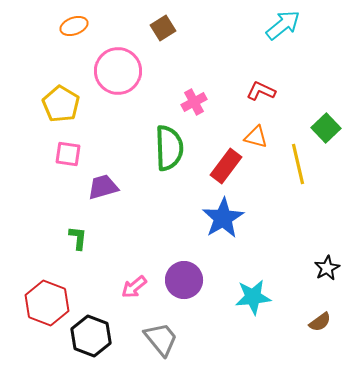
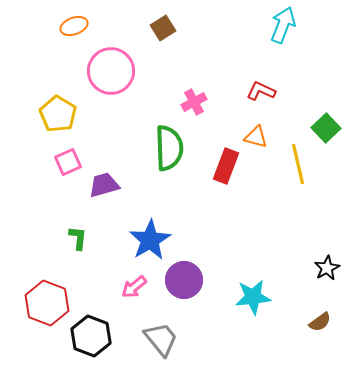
cyan arrow: rotated 30 degrees counterclockwise
pink circle: moved 7 px left
yellow pentagon: moved 3 px left, 10 px down
pink square: moved 8 px down; rotated 32 degrees counterclockwise
red rectangle: rotated 16 degrees counterclockwise
purple trapezoid: moved 1 px right, 2 px up
blue star: moved 73 px left, 22 px down
